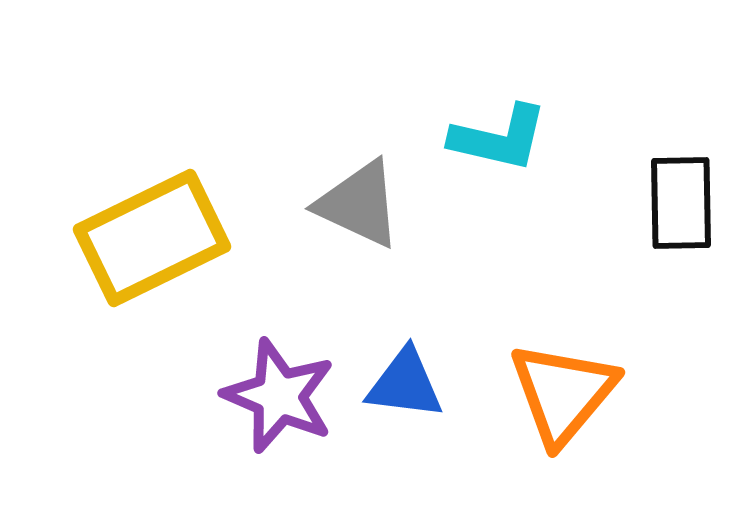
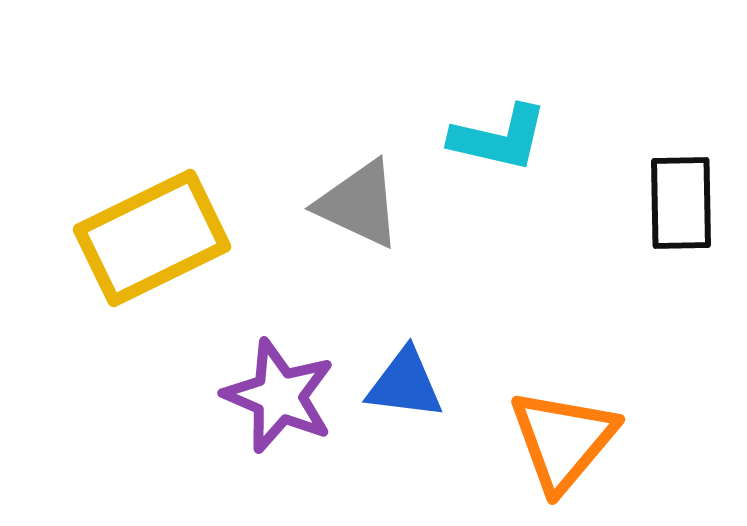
orange triangle: moved 47 px down
